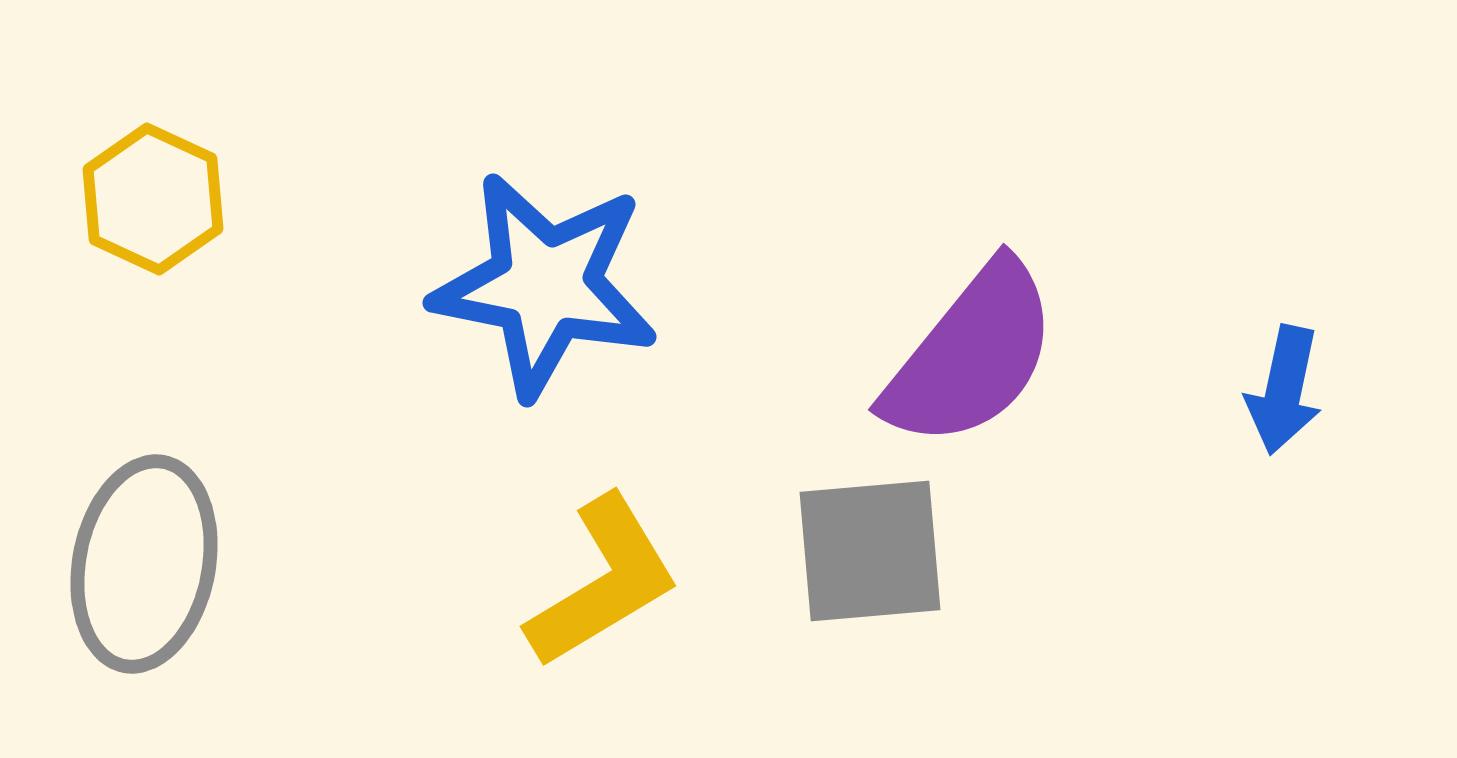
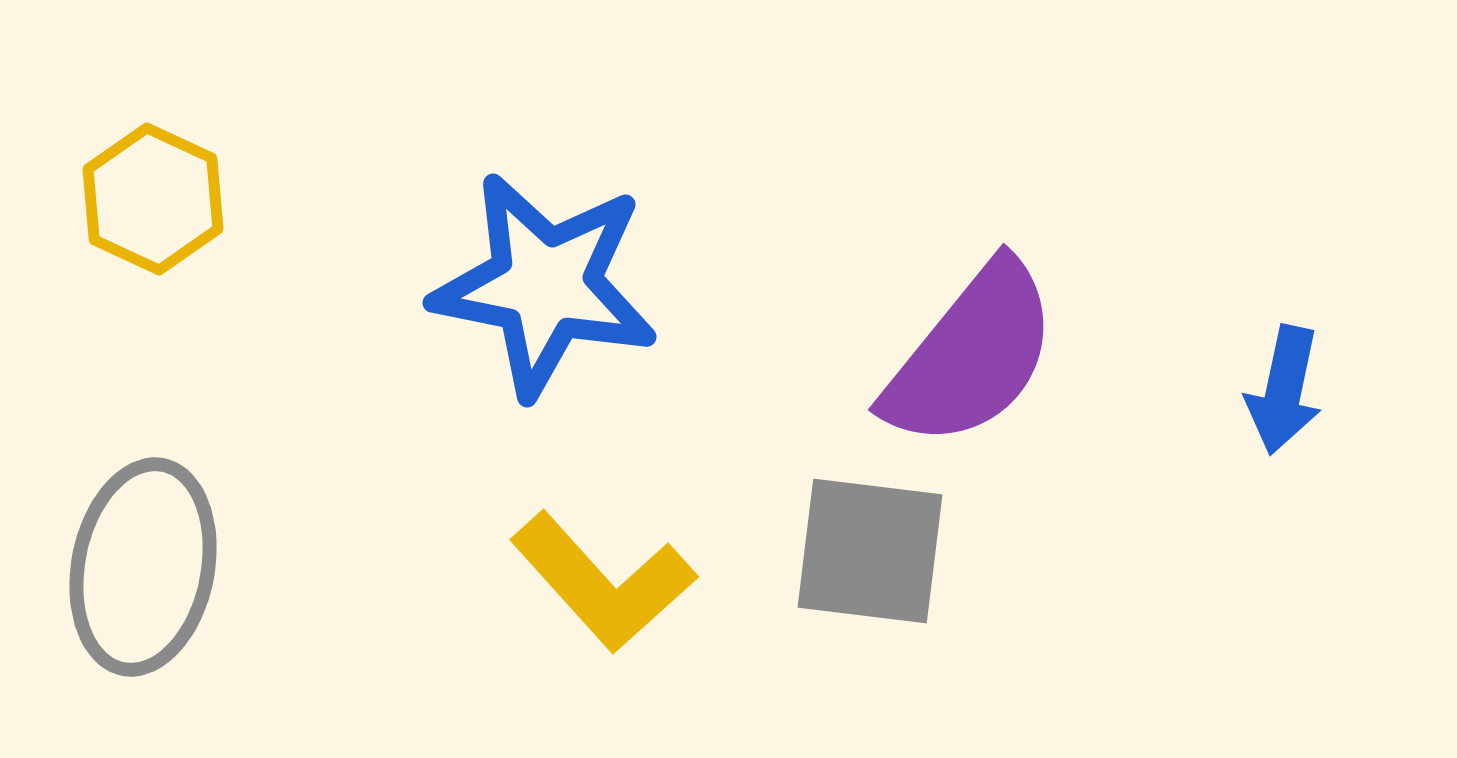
gray square: rotated 12 degrees clockwise
gray ellipse: moved 1 px left, 3 px down
yellow L-shape: rotated 79 degrees clockwise
